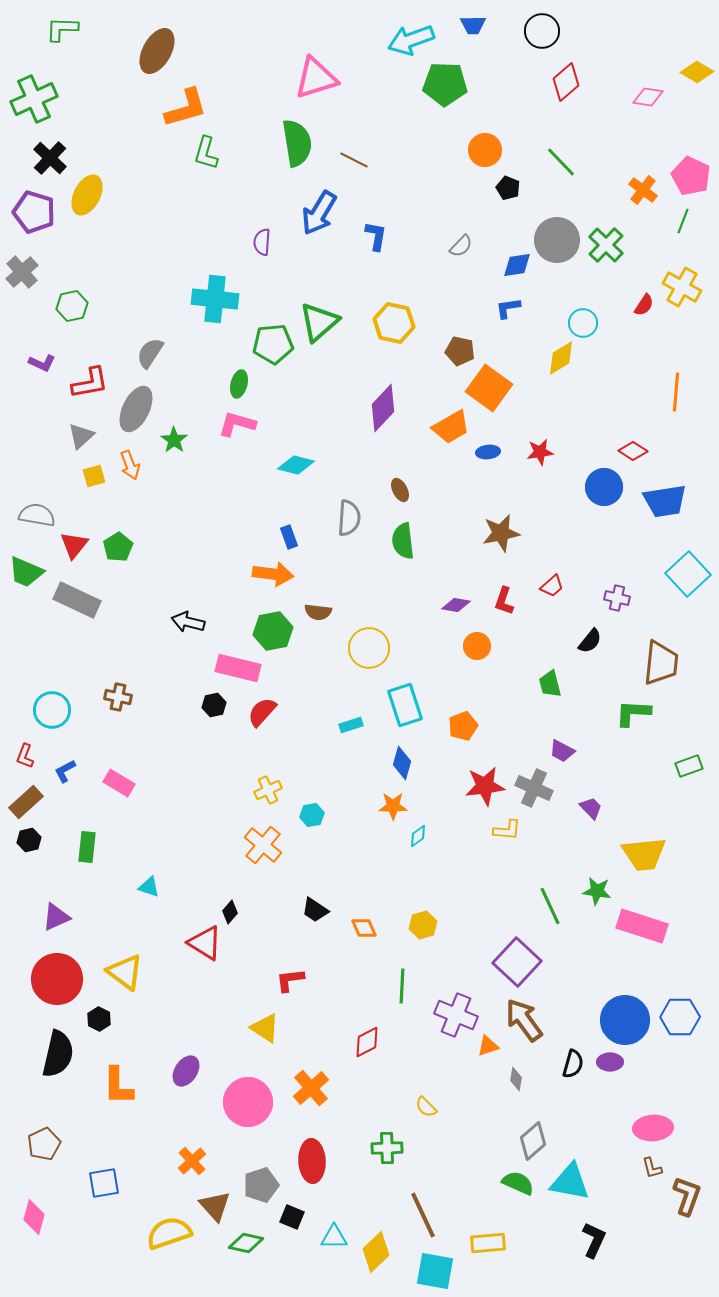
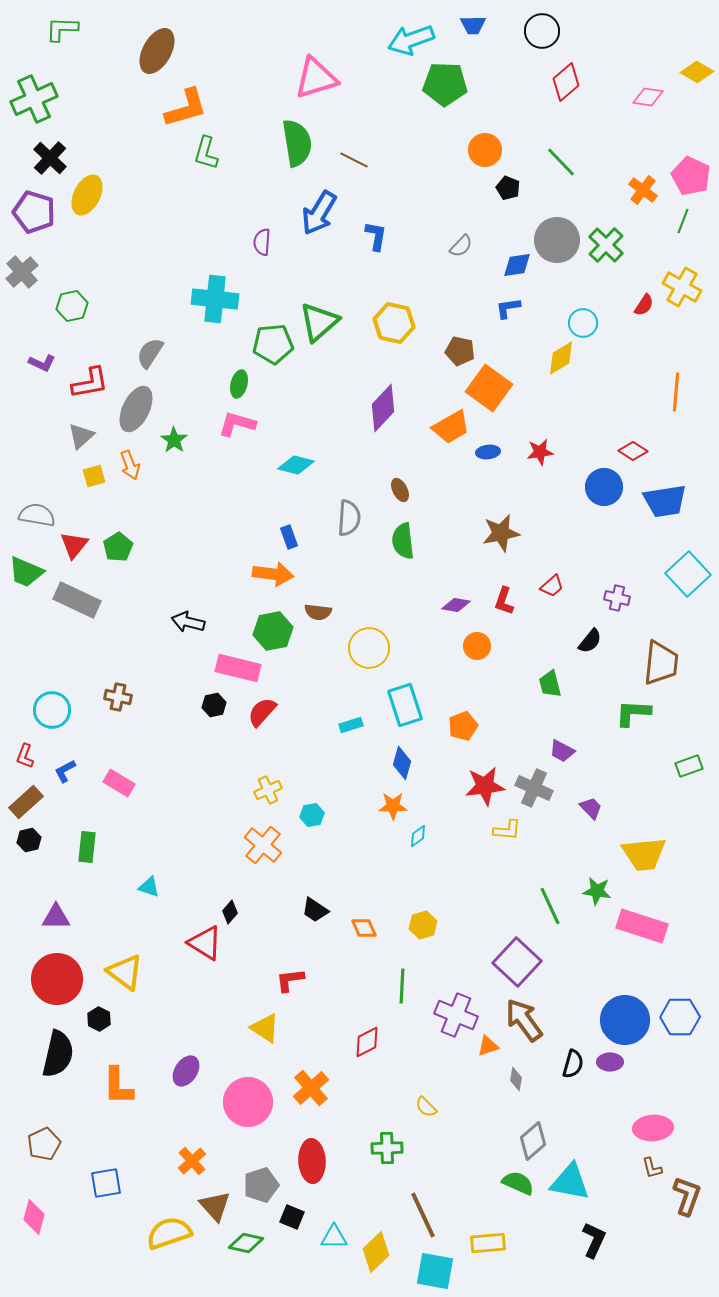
purple triangle at (56, 917): rotated 24 degrees clockwise
blue square at (104, 1183): moved 2 px right
